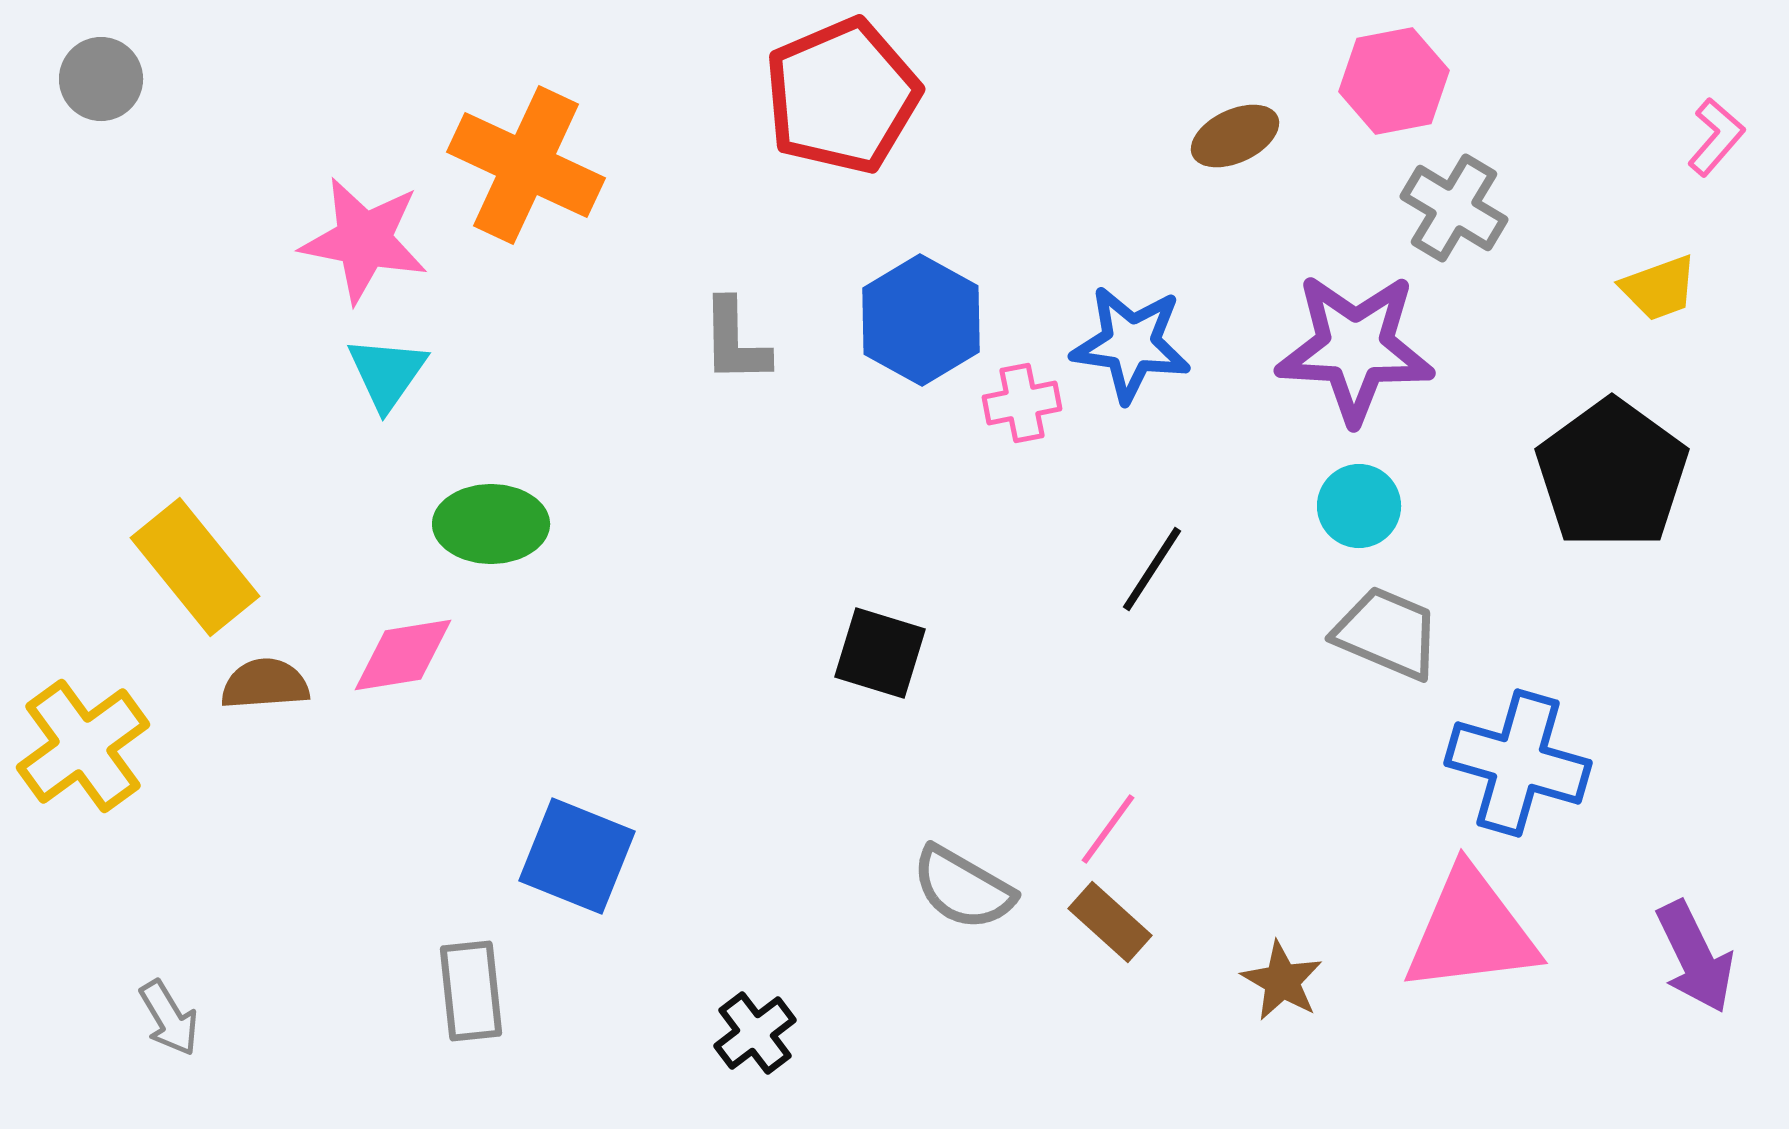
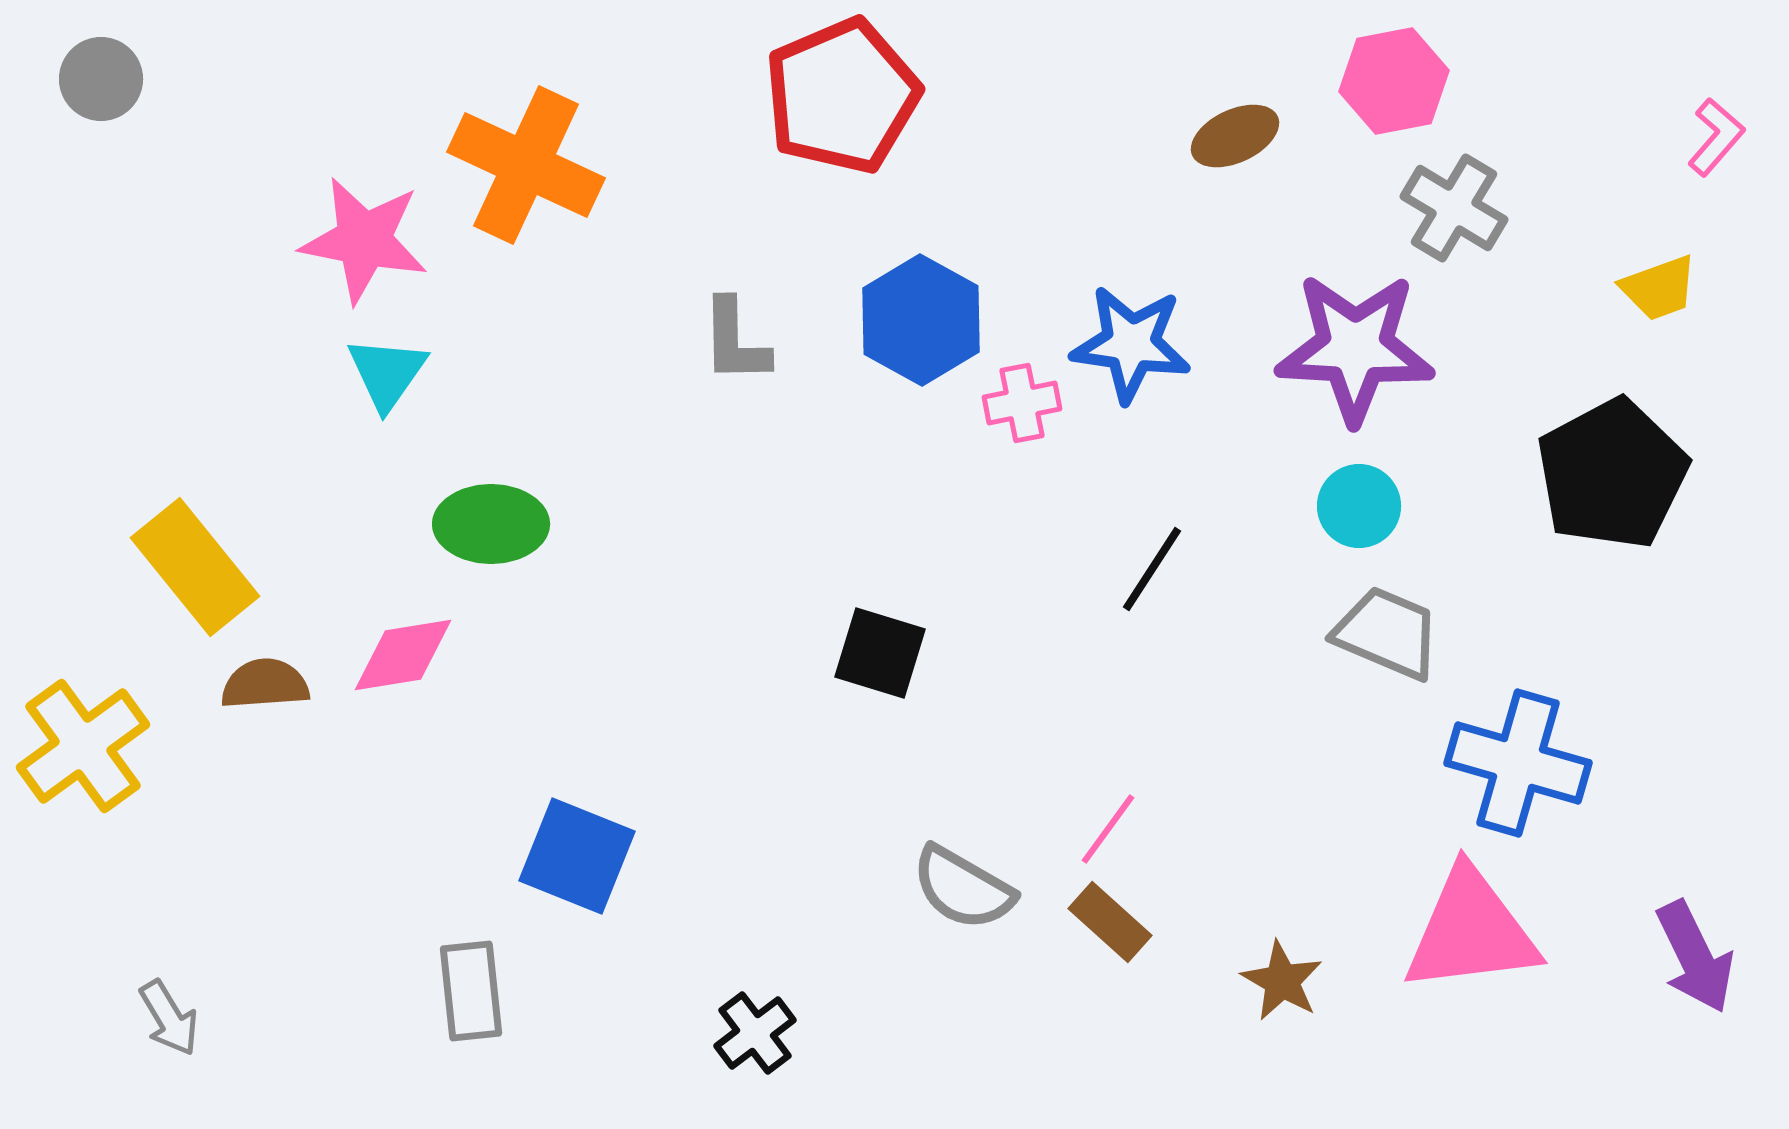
black pentagon: rotated 8 degrees clockwise
